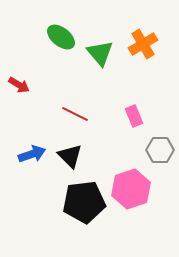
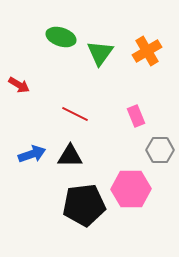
green ellipse: rotated 20 degrees counterclockwise
orange cross: moved 4 px right, 7 px down
green triangle: rotated 16 degrees clockwise
pink rectangle: moved 2 px right
black triangle: rotated 44 degrees counterclockwise
pink hexagon: rotated 18 degrees clockwise
black pentagon: moved 3 px down
